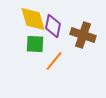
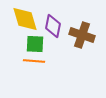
yellow diamond: moved 8 px left
brown cross: moved 1 px left
orange line: moved 20 px left; rotated 55 degrees clockwise
